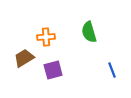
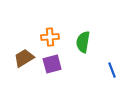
green semicircle: moved 6 px left, 10 px down; rotated 25 degrees clockwise
orange cross: moved 4 px right
purple square: moved 1 px left, 6 px up
